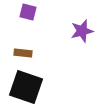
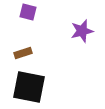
brown rectangle: rotated 24 degrees counterclockwise
black square: moved 3 px right; rotated 8 degrees counterclockwise
